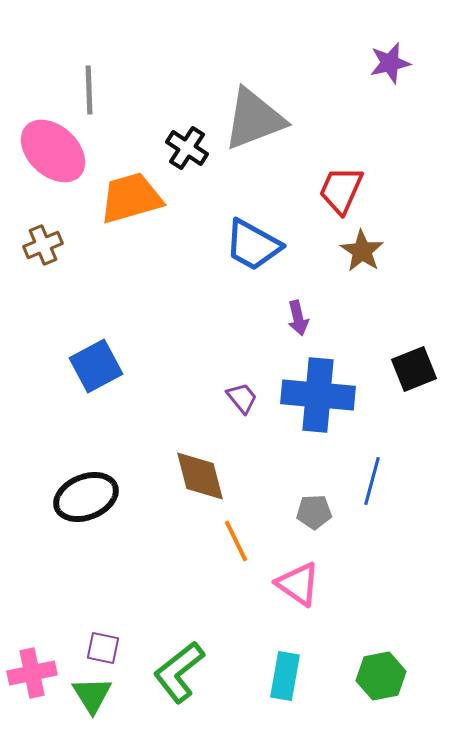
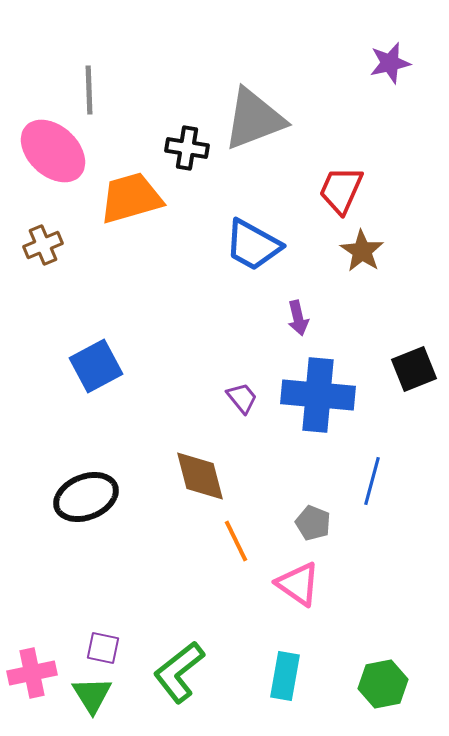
black cross: rotated 24 degrees counterclockwise
gray pentagon: moved 1 px left, 11 px down; rotated 24 degrees clockwise
green hexagon: moved 2 px right, 8 px down
